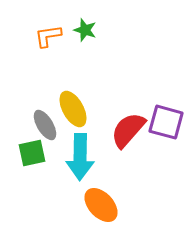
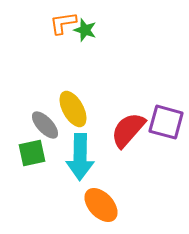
orange L-shape: moved 15 px right, 13 px up
gray ellipse: rotated 12 degrees counterclockwise
